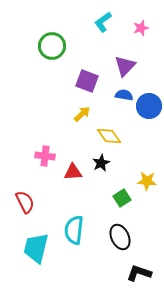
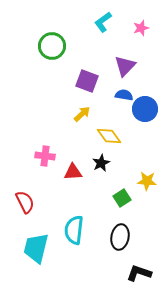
blue circle: moved 4 px left, 3 px down
black ellipse: rotated 35 degrees clockwise
